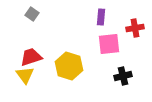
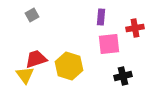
gray square: moved 1 px down; rotated 24 degrees clockwise
red trapezoid: moved 5 px right, 2 px down
